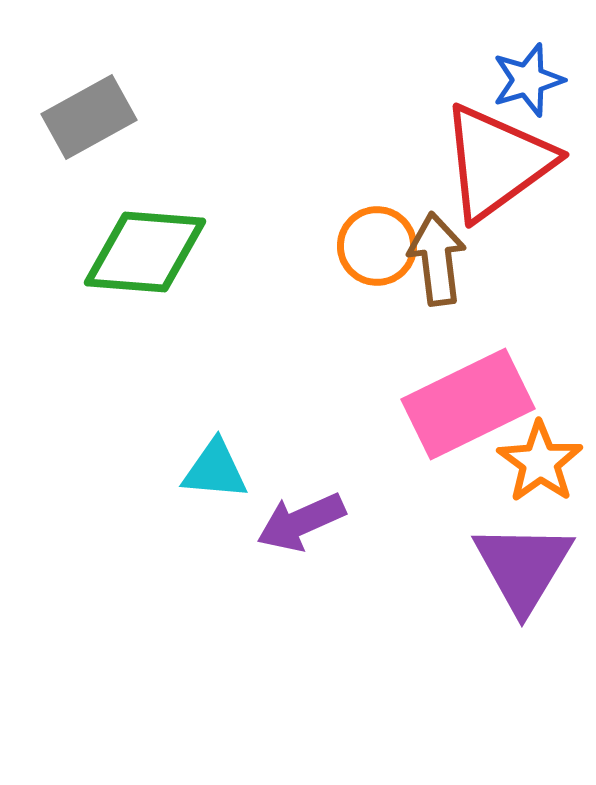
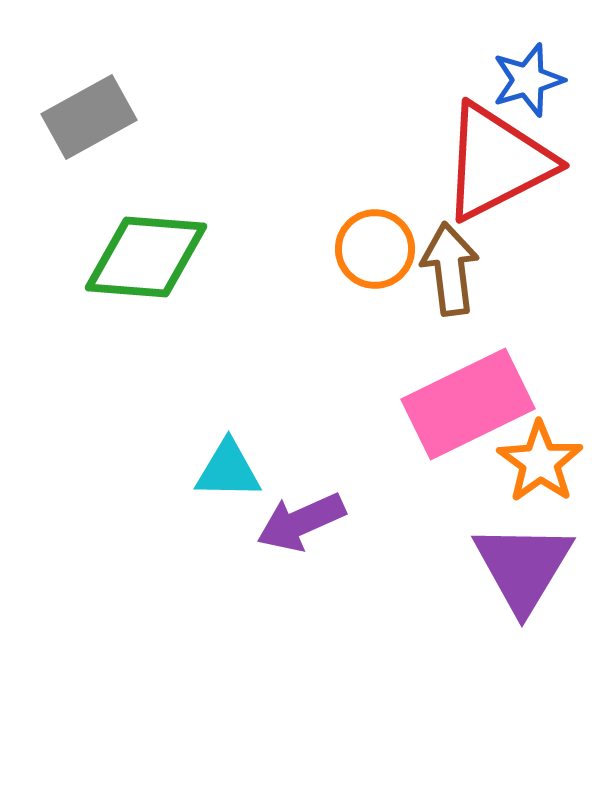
red triangle: rotated 9 degrees clockwise
orange circle: moved 2 px left, 3 px down
green diamond: moved 1 px right, 5 px down
brown arrow: moved 13 px right, 10 px down
cyan triangle: moved 13 px right; rotated 4 degrees counterclockwise
